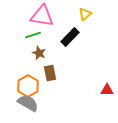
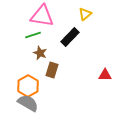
brown star: moved 1 px right
brown rectangle: moved 2 px right, 3 px up; rotated 28 degrees clockwise
red triangle: moved 2 px left, 15 px up
